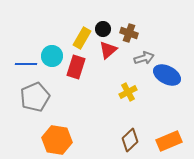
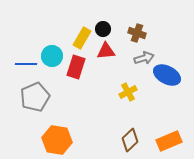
brown cross: moved 8 px right
red triangle: moved 2 px left, 1 px down; rotated 36 degrees clockwise
